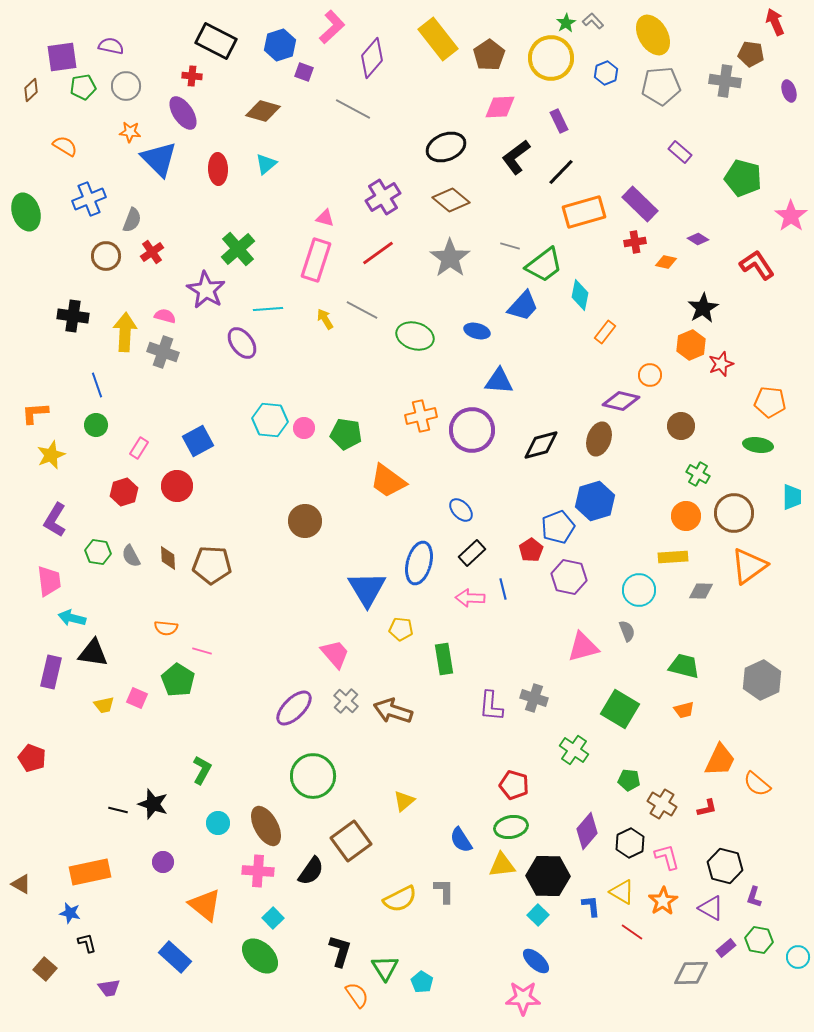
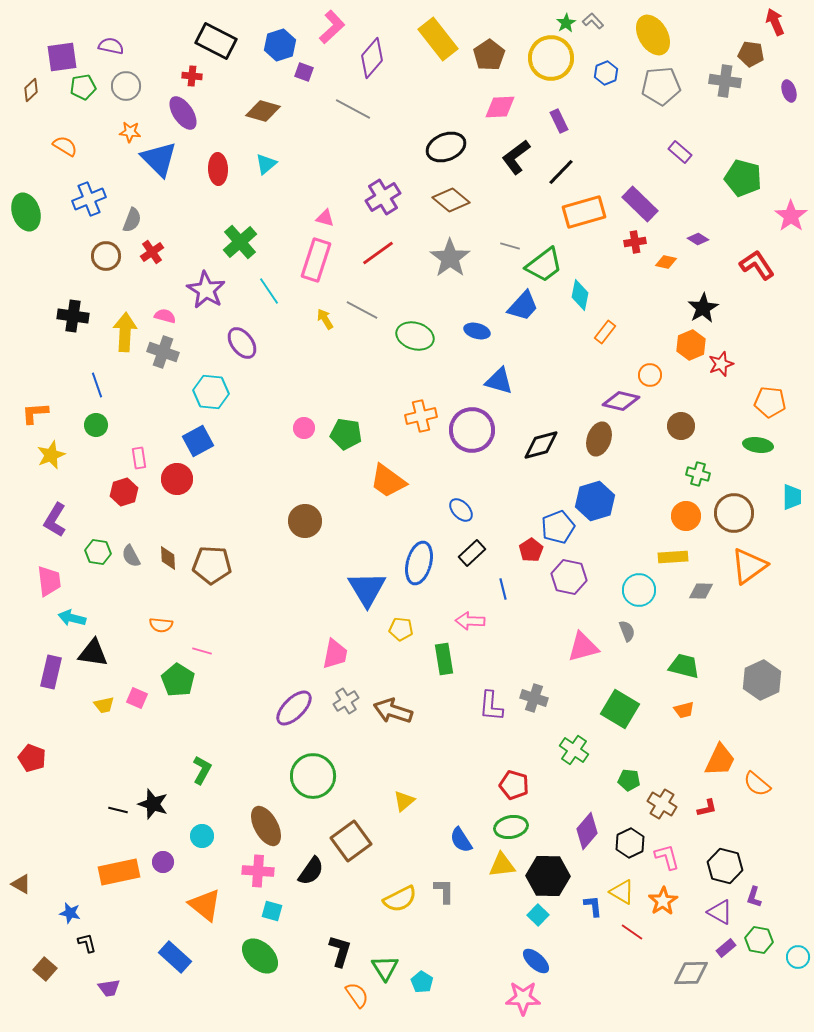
green cross at (238, 249): moved 2 px right, 7 px up
cyan line at (268, 309): moved 1 px right, 18 px up; rotated 60 degrees clockwise
blue triangle at (499, 381): rotated 12 degrees clockwise
cyan hexagon at (270, 420): moved 59 px left, 28 px up
pink rectangle at (139, 448): moved 10 px down; rotated 40 degrees counterclockwise
green cross at (698, 474): rotated 15 degrees counterclockwise
red circle at (177, 486): moved 7 px up
pink arrow at (470, 598): moved 23 px down
orange semicircle at (166, 628): moved 5 px left, 3 px up
pink trapezoid at (335, 654): rotated 52 degrees clockwise
gray cross at (346, 701): rotated 15 degrees clockwise
cyan circle at (218, 823): moved 16 px left, 13 px down
orange rectangle at (90, 872): moved 29 px right
blue L-shape at (591, 906): moved 2 px right
purple triangle at (711, 908): moved 9 px right, 4 px down
cyan square at (273, 918): moved 1 px left, 7 px up; rotated 30 degrees counterclockwise
